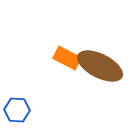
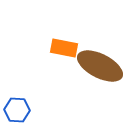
orange rectangle: moved 3 px left, 10 px up; rotated 16 degrees counterclockwise
